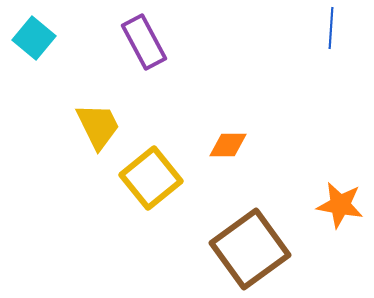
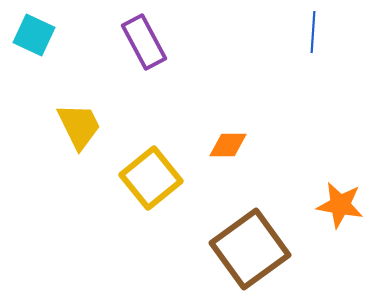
blue line: moved 18 px left, 4 px down
cyan square: moved 3 px up; rotated 15 degrees counterclockwise
yellow trapezoid: moved 19 px left
